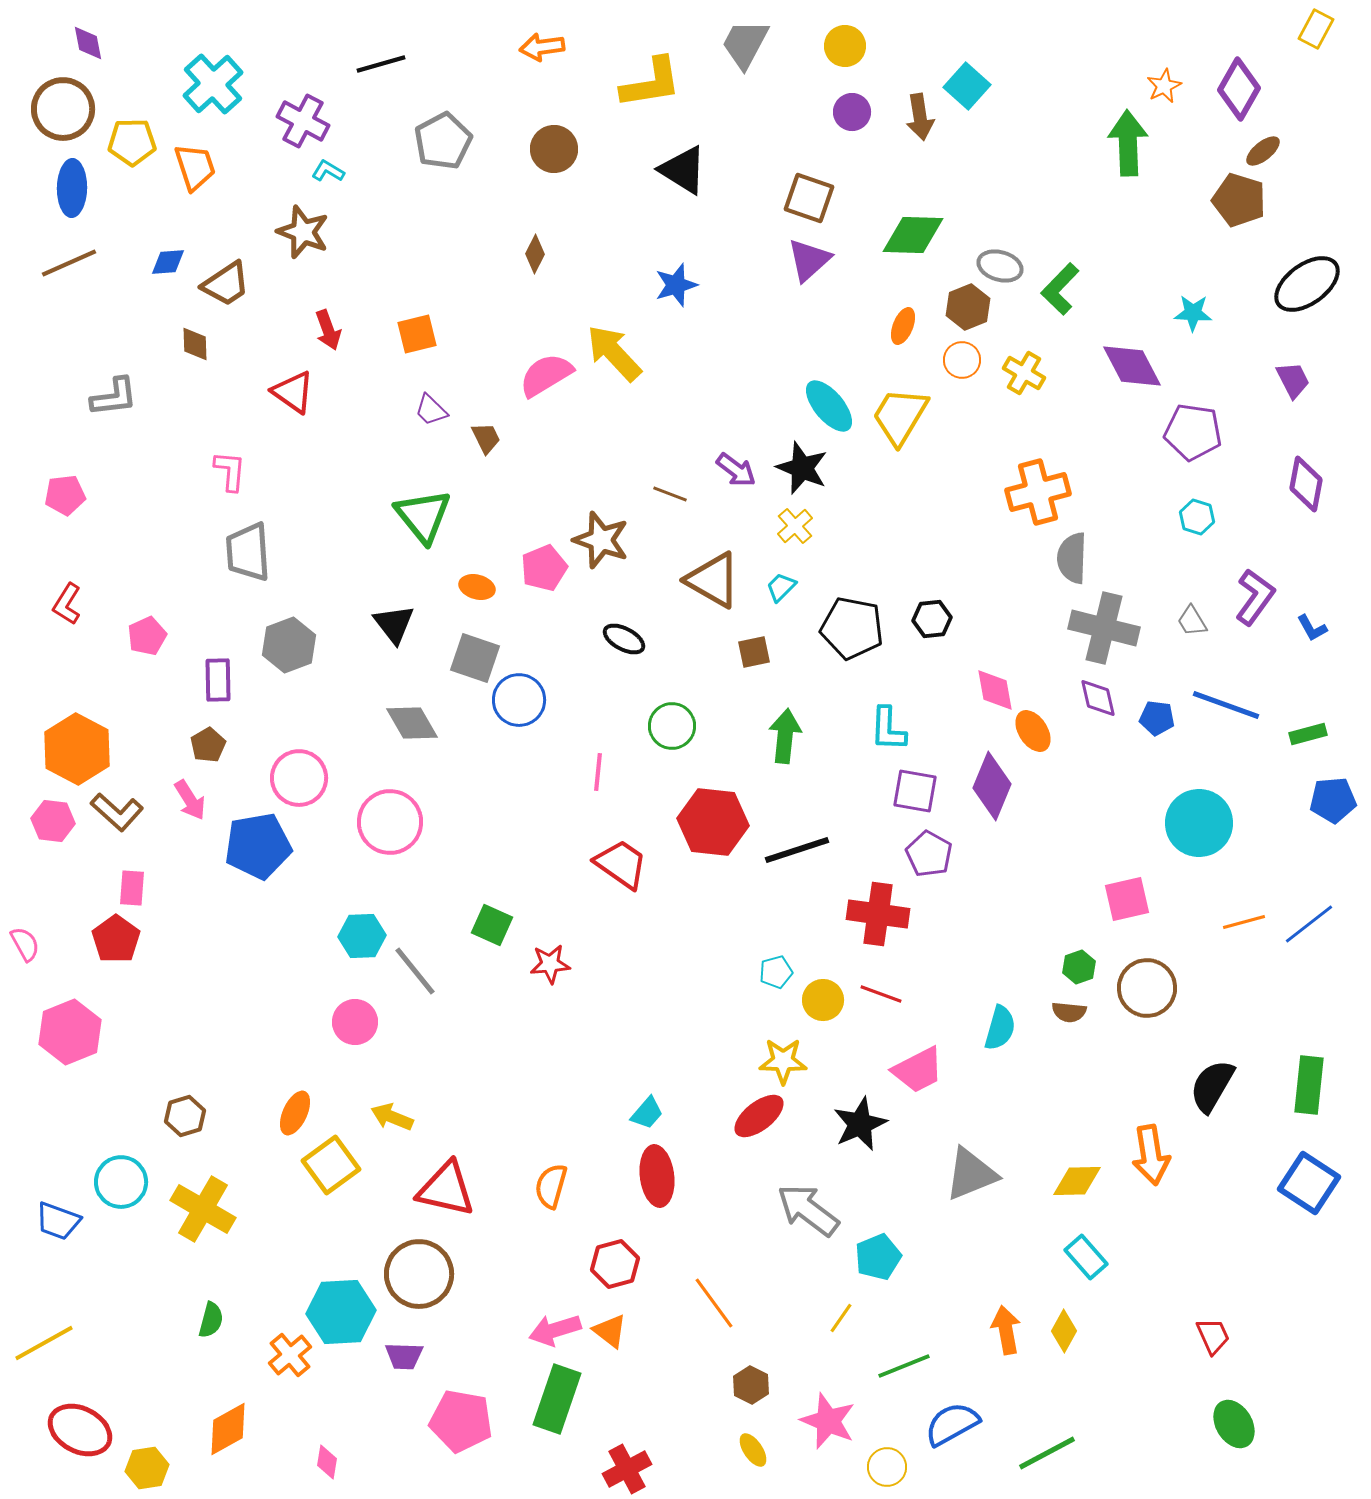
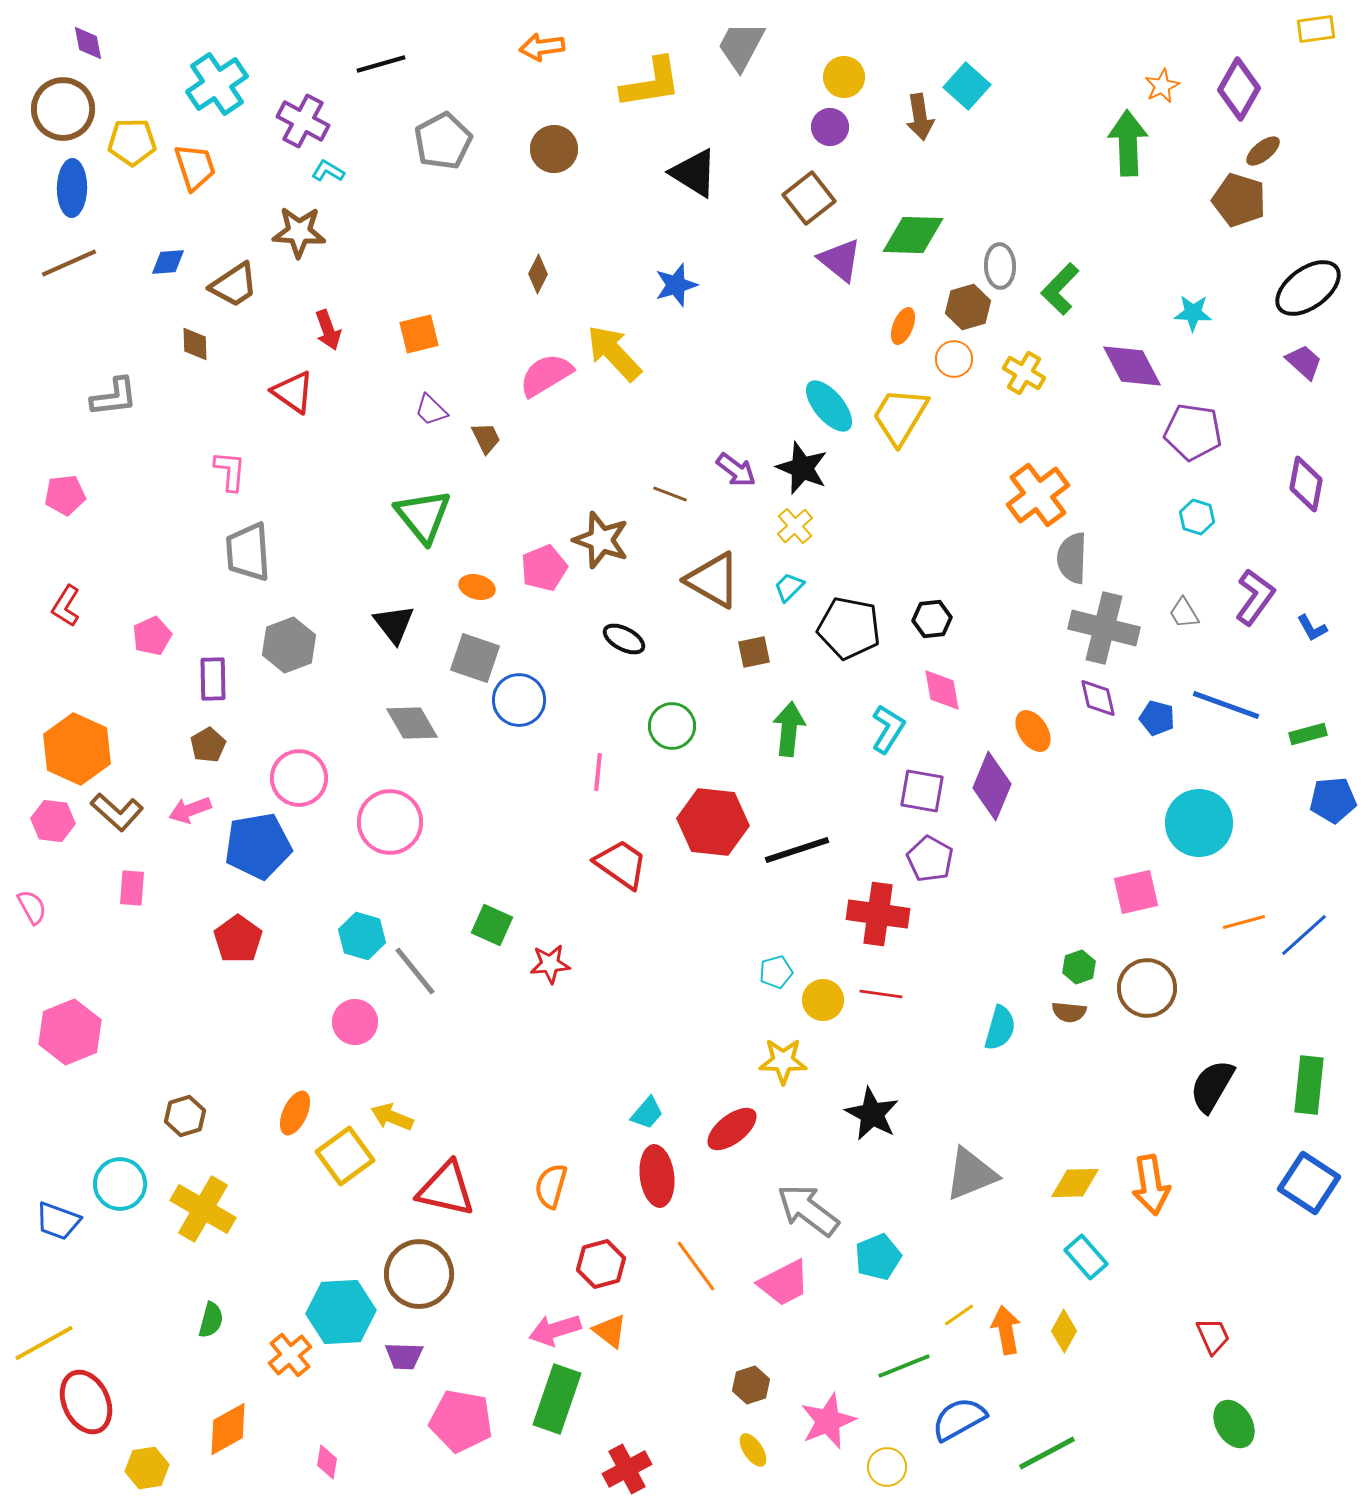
yellow rectangle at (1316, 29): rotated 54 degrees clockwise
gray trapezoid at (745, 44): moved 4 px left, 2 px down
yellow circle at (845, 46): moved 1 px left, 31 px down
cyan cross at (213, 84): moved 4 px right; rotated 8 degrees clockwise
orange star at (1164, 86): moved 2 px left
purple circle at (852, 112): moved 22 px left, 15 px down
black triangle at (683, 170): moved 11 px right, 3 px down
brown square at (809, 198): rotated 33 degrees clockwise
brown star at (303, 232): moved 4 px left; rotated 18 degrees counterclockwise
brown diamond at (535, 254): moved 3 px right, 20 px down
purple triangle at (809, 260): moved 31 px right; rotated 39 degrees counterclockwise
gray ellipse at (1000, 266): rotated 72 degrees clockwise
brown trapezoid at (226, 284): moved 8 px right, 1 px down
black ellipse at (1307, 284): moved 1 px right, 4 px down
brown hexagon at (968, 307): rotated 6 degrees clockwise
orange square at (417, 334): moved 2 px right
orange circle at (962, 360): moved 8 px left, 1 px up
purple trapezoid at (1293, 380): moved 11 px right, 18 px up; rotated 21 degrees counterclockwise
orange cross at (1038, 492): moved 3 px down; rotated 22 degrees counterclockwise
cyan trapezoid at (781, 587): moved 8 px right
red L-shape at (67, 604): moved 1 px left, 2 px down
gray trapezoid at (1192, 621): moved 8 px left, 8 px up
black pentagon at (852, 628): moved 3 px left
pink pentagon at (147, 636): moved 5 px right
purple rectangle at (218, 680): moved 5 px left, 1 px up
pink diamond at (995, 690): moved 53 px left
blue pentagon at (1157, 718): rotated 8 degrees clockwise
cyan L-shape at (888, 729): rotated 150 degrees counterclockwise
green arrow at (785, 736): moved 4 px right, 7 px up
orange hexagon at (77, 749): rotated 4 degrees counterclockwise
purple square at (915, 791): moved 7 px right
pink arrow at (190, 800): moved 10 px down; rotated 102 degrees clockwise
purple pentagon at (929, 854): moved 1 px right, 5 px down
pink square at (1127, 899): moved 9 px right, 7 px up
blue line at (1309, 924): moved 5 px left, 11 px down; rotated 4 degrees counterclockwise
cyan hexagon at (362, 936): rotated 18 degrees clockwise
red pentagon at (116, 939): moved 122 px right
pink semicircle at (25, 944): moved 7 px right, 37 px up
red line at (881, 994): rotated 12 degrees counterclockwise
pink trapezoid at (918, 1070): moved 134 px left, 213 px down
red ellipse at (759, 1116): moved 27 px left, 13 px down
black star at (860, 1124): moved 12 px right, 10 px up; rotated 20 degrees counterclockwise
orange arrow at (1151, 1155): moved 30 px down
yellow square at (331, 1165): moved 14 px right, 9 px up
yellow diamond at (1077, 1181): moved 2 px left, 2 px down
cyan circle at (121, 1182): moved 1 px left, 2 px down
red hexagon at (615, 1264): moved 14 px left
orange line at (714, 1303): moved 18 px left, 37 px up
yellow line at (841, 1318): moved 118 px right, 3 px up; rotated 20 degrees clockwise
brown hexagon at (751, 1385): rotated 15 degrees clockwise
pink star at (828, 1421): rotated 28 degrees clockwise
blue semicircle at (952, 1424): moved 7 px right, 5 px up
red ellipse at (80, 1430): moved 6 px right, 28 px up; rotated 38 degrees clockwise
